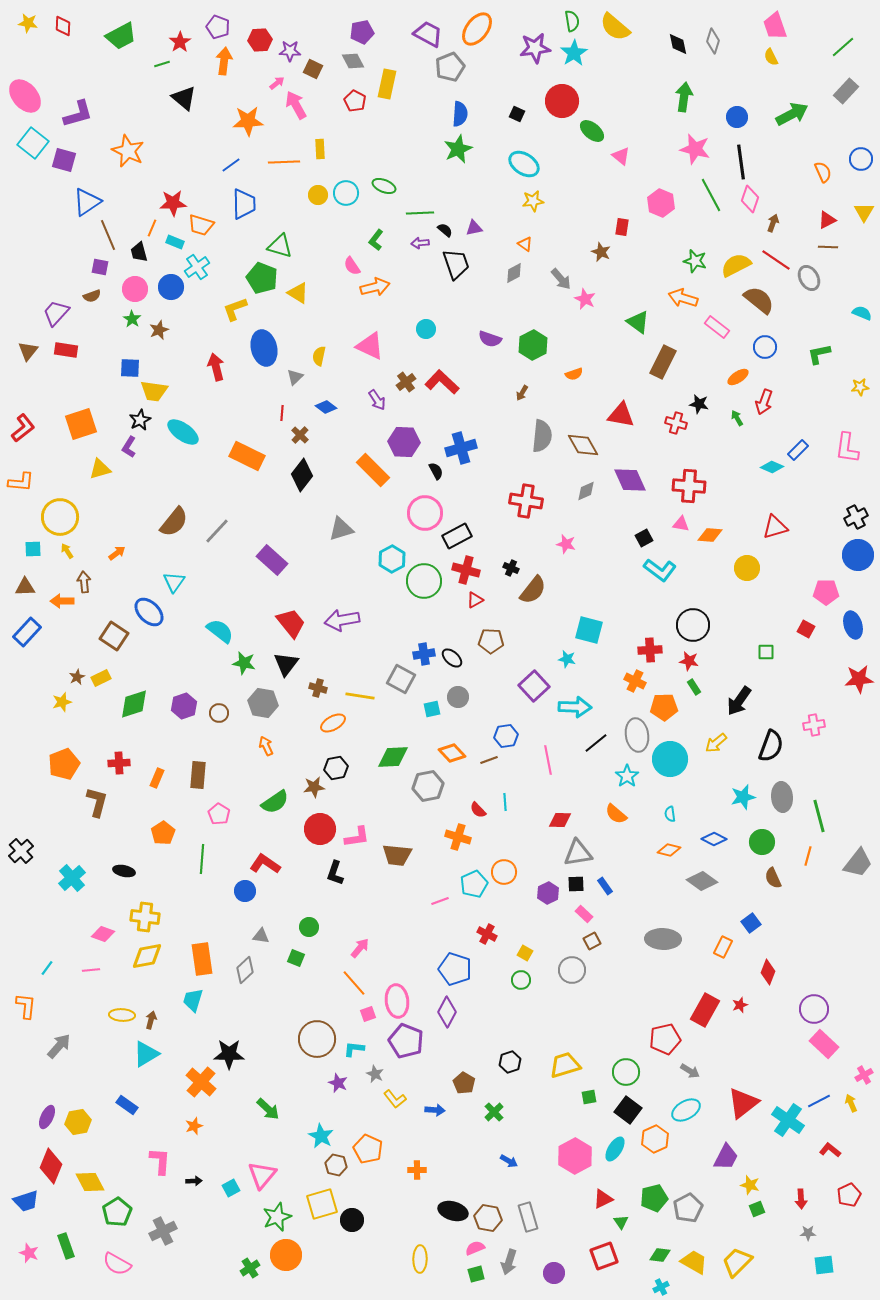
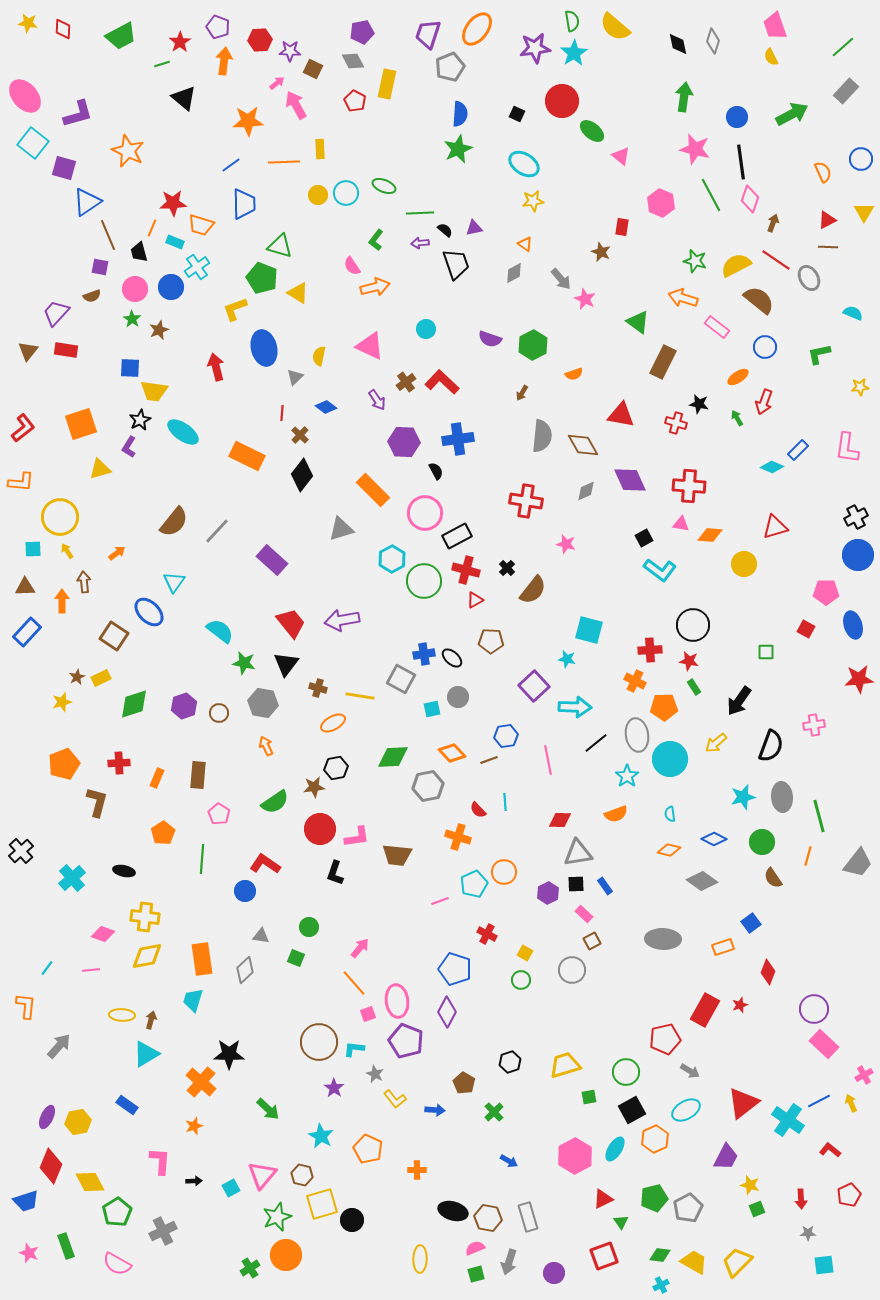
red diamond at (63, 26): moved 3 px down
purple trapezoid at (428, 34): rotated 100 degrees counterclockwise
purple square at (64, 160): moved 8 px down
cyan semicircle at (862, 313): moved 9 px left
blue cross at (461, 448): moved 3 px left, 9 px up; rotated 8 degrees clockwise
orange rectangle at (373, 470): moved 20 px down
black cross at (511, 568): moved 4 px left; rotated 21 degrees clockwise
yellow circle at (747, 568): moved 3 px left, 4 px up
orange arrow at (62, 601): rotated 90 degrees clockwise
orange semicircle at (616, 814): rotated 60 degrees counterclockwise
brown semicircle at (773, 878): rotated 10 degrees counterclockwise
orange rectangle at (723, 947): rotated 45 degrees clockwise
brown circle at (317, 1039): moved 2 px right, 3 px down
purple star at (338, 1083): moved 4 px left, 5 px down; rotated 12 degrees clockwise
black square at (628, 1110): moved 4 px right; rotated 24 degrees clockwise
brown hexagon at (336, 1165): moved 34 px left, 10 px down
cyan cross at (661, 1287): moved 2 px up
